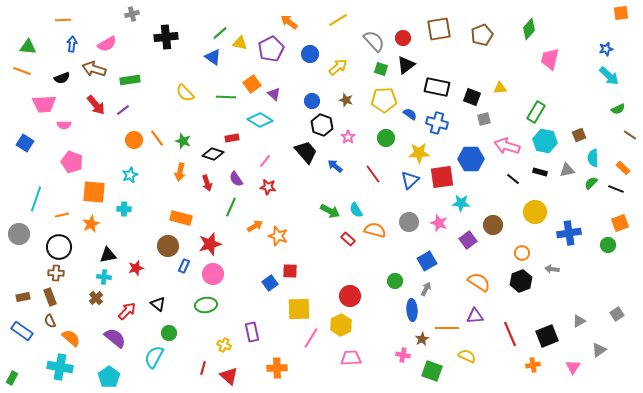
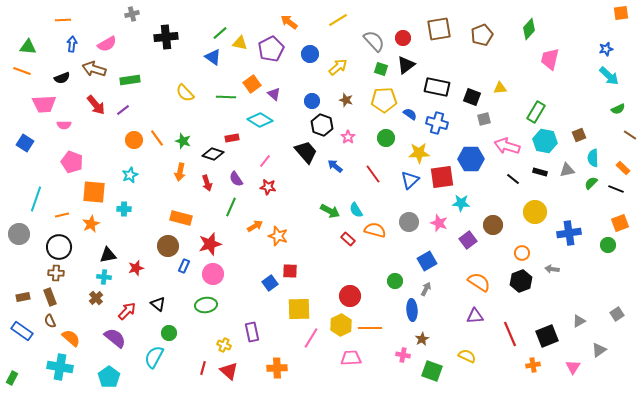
orange line at (447, 328): moved 77 px left
red triangle at (229, 376): moved 5 px up
